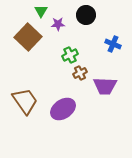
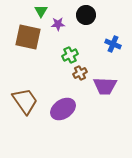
brown square: rotated 32 degrees counterclockwise
